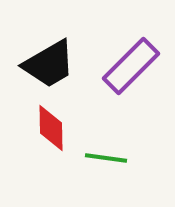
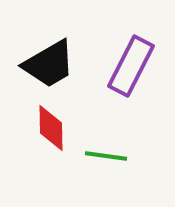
purple rectangle: rotated 18 degrees counterclockwise
green line: moved 2 px up
